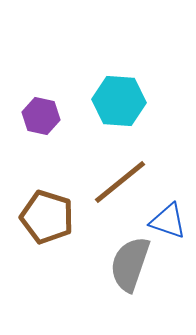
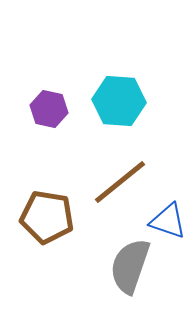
purple hexagon: moved 8 px right, 7 px up
brown pentagon: rotated 8 degrees counterclockwise
gray semicircle: moved 2 px down
